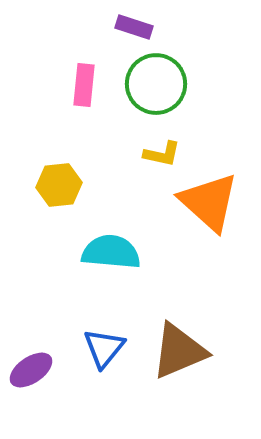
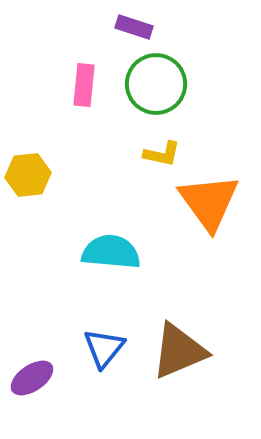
yellow hexagon: moved 31 px left, 10 px up
orange triangle: rotated 12 degrees clockwise
purple ellipse: moved 1 px right, 8 px down
